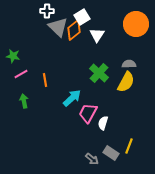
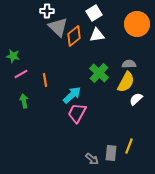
white square: moved 12 px right, 4 px up
orange circle: moved 1 px right
orange diamond: moved 6 px down
white triangle: rotated 49 degrees clockwise
cyan arrow: moved 3 px up
pink trapezoid: moved 11 px left
white semicircle: moved 33 px right, 24 px up; rotated 32 degrees clockwise
gray rectangle: rotated 63 degrees clockwise
